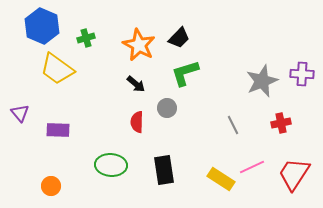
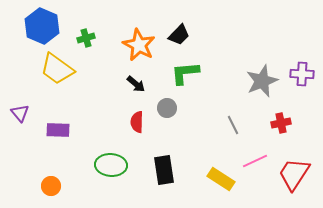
black trapezoid: moved 3 px up
green L-shape: rotated 12 degrees clockwise
pink line: moved 3 px right, 6 px up
